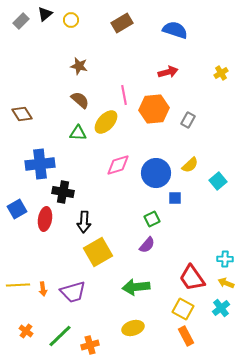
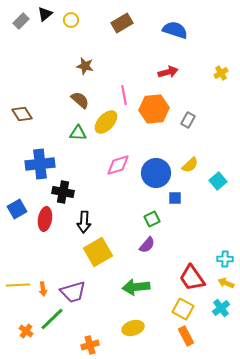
brown star at (79, 66): moved 6 px right
green line at (60, 336): moved 8 px left, 17 px up
